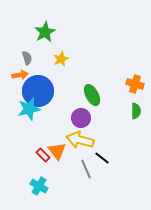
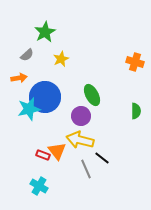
gray semicircle: moved 3 px up; rotated 64 degrees clockwise
orange arrow: moved 1 px left, 3 px down
orange cross: moved 22 px up
blue circle: moved 7 px right, 6 px down
purple circle: moved 2 px up
red rectangle: rotated 24 degrees counterclockwise
